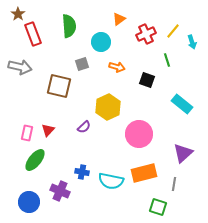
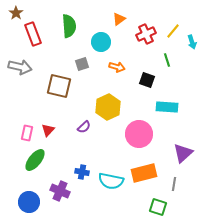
brown star: moved 2 px left, 1 px up
cyan rectangle: moved 15 px left, 3 px down; rotated 35 degrees counterclockwise
